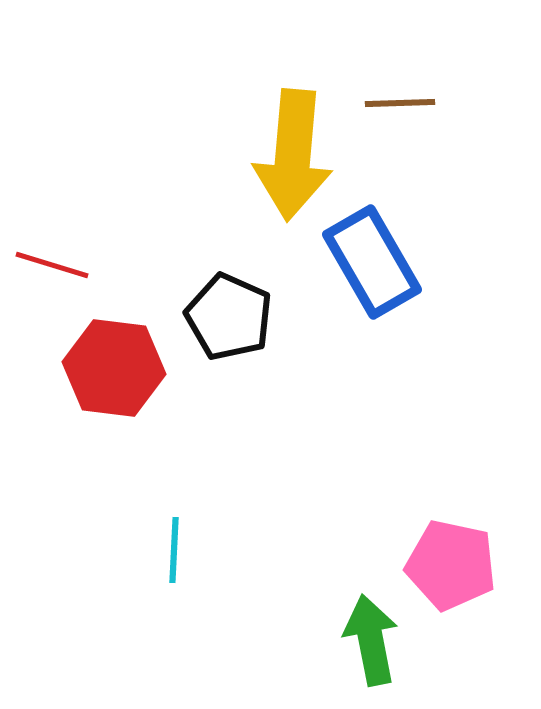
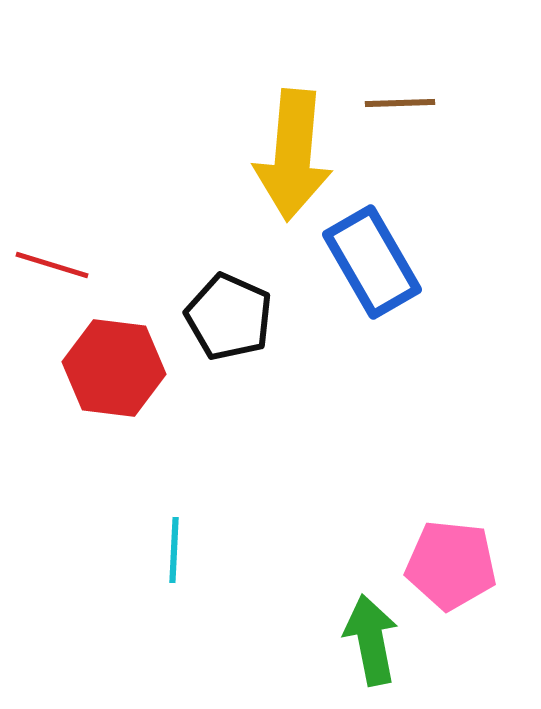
pink pentagon: rotated 6 degrees counterclockwise
